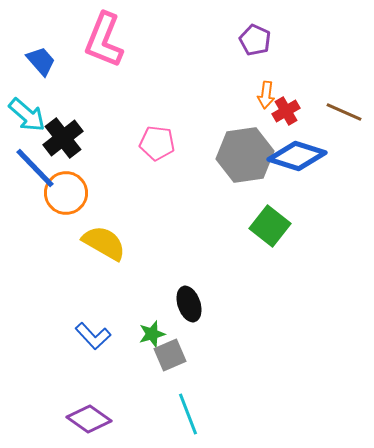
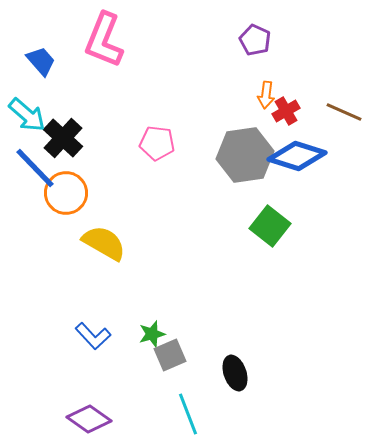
black cross: rotated 9 degrees counterclockwise
black ellipse: moved 46 px right, 69 px down
